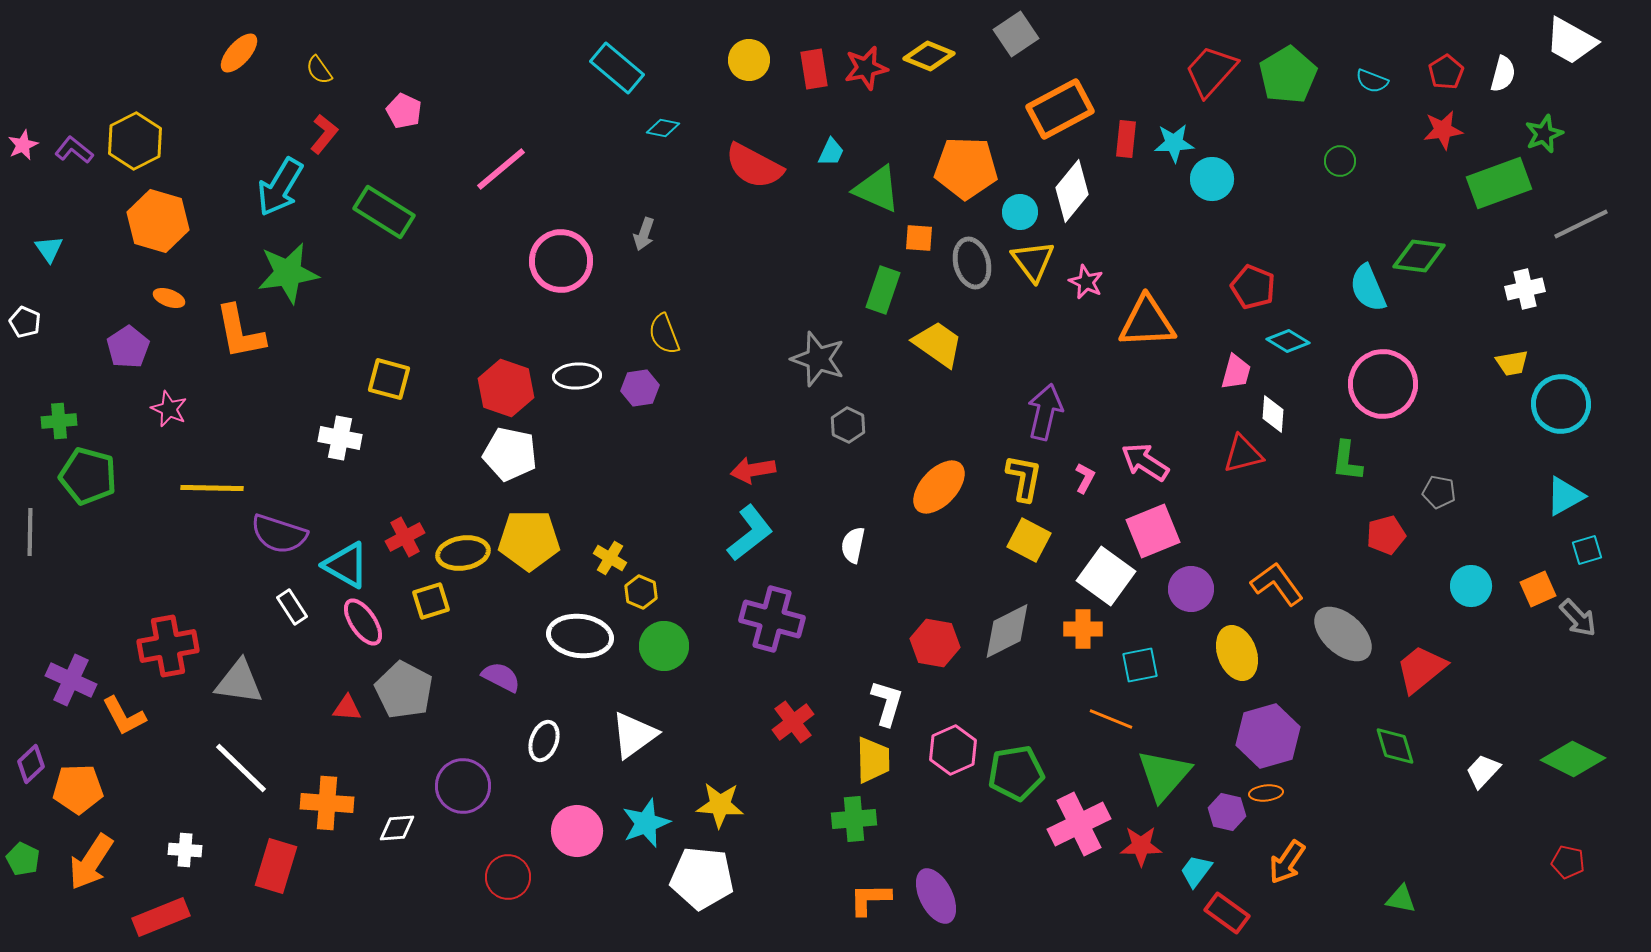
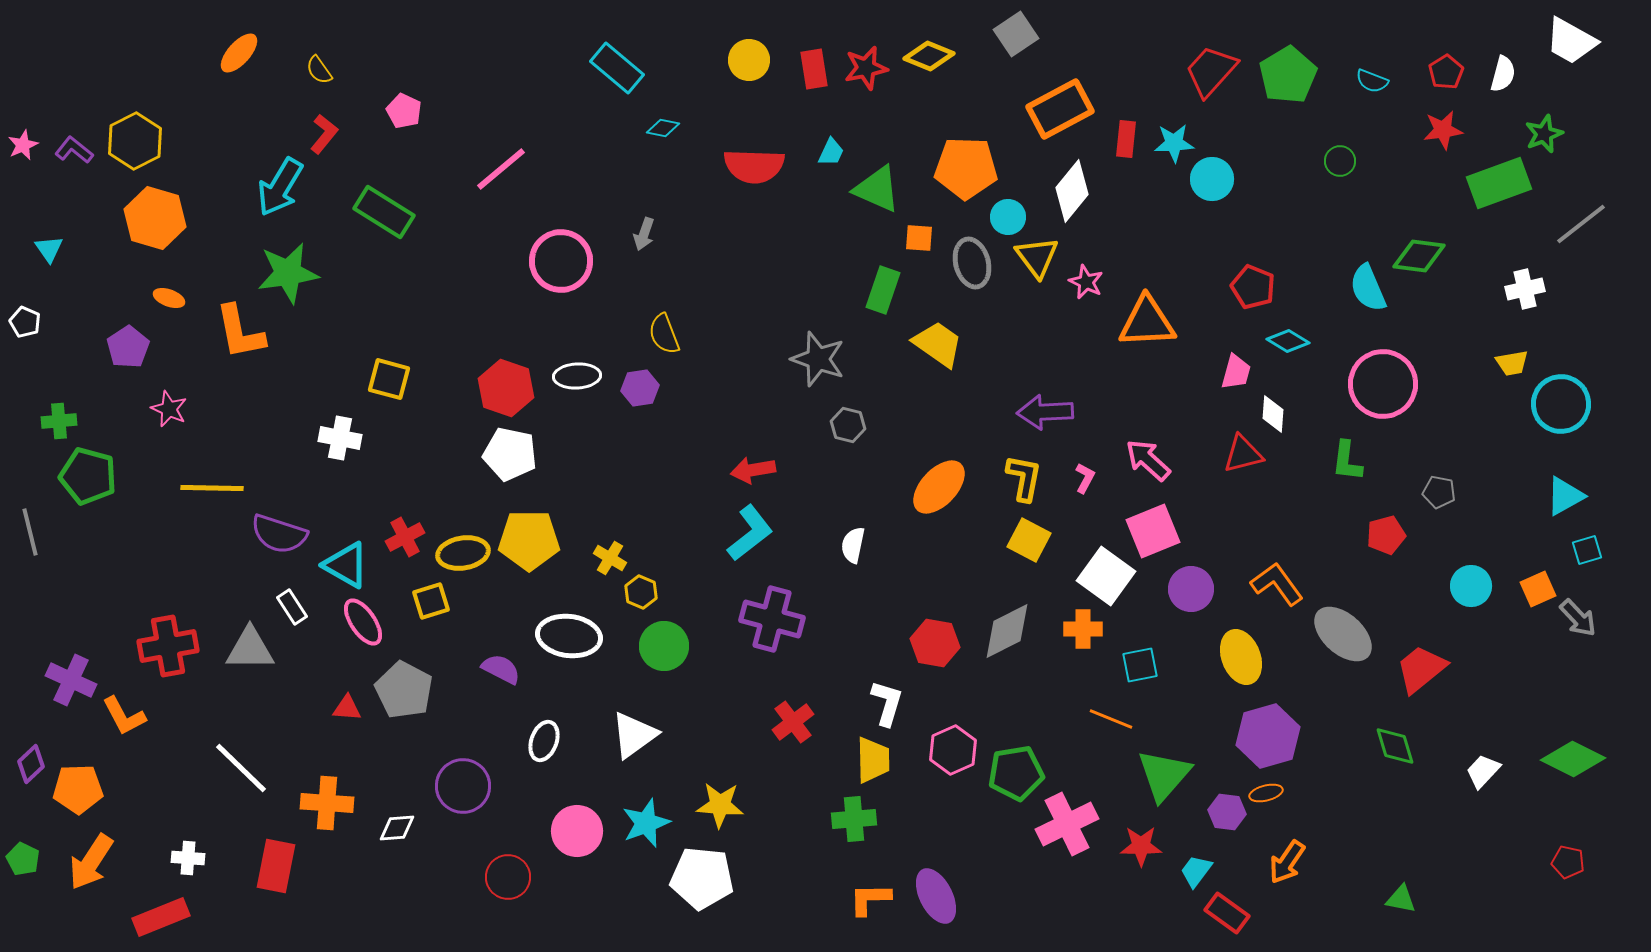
red semicircle at (754, 166): rotated 26 degrees counterclockwise
cyan circle at (1020, 212): moved 12 px left, 5 px down
orange hexagon at (158, 221): moved 3 px left, 3 px up
gray line at (1581, 224): rotated 12 degrees counterclockwise
yellow triangle at (1033, 261): moved 4 px right, 4 px up
purple arrow at (1045, 412): rotated 106 degrees counterclockwise
gray hexagon at (848, 425): rotated 12 degrees counterclockwise
pink arrow at (1145, 462): moved 3 px right, 2 px up; rotated 9 degrees clockwise
gray line at (30, 532): rotated 15 degrees counterclockwise
white ellipse at (580, 636): moved 11 px left
yellow ellipse at (1237, 653): moved 4 px right, 4 px down
purple semicircle at (501, 677): moved 8 px up
gray triangle at (239, 682): moved 11 px right, 33 px up; rotated 8 degrees counterclockwise
orange ellipse at (1266, 793): rotated 8 degrees counterclockwise
purple hexagon at (1227, 812): rotated 6 degrees counterclockwise
pink cross at (1079, 824): moved 12 px left
white cross at (185, 850): moved 3 px right, 8 px down
red rectangle at (276, 866): rotated 6 degrees counterclockwise
